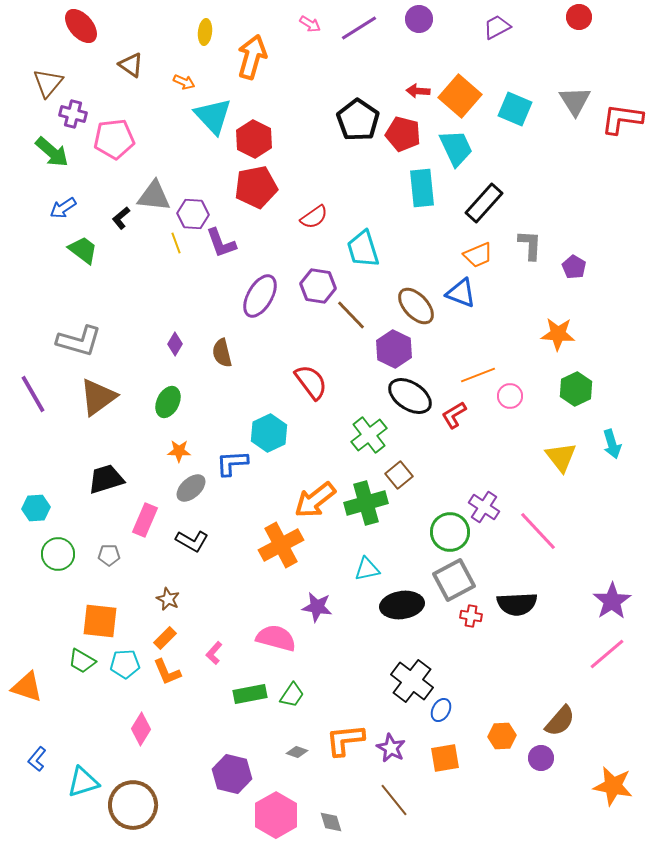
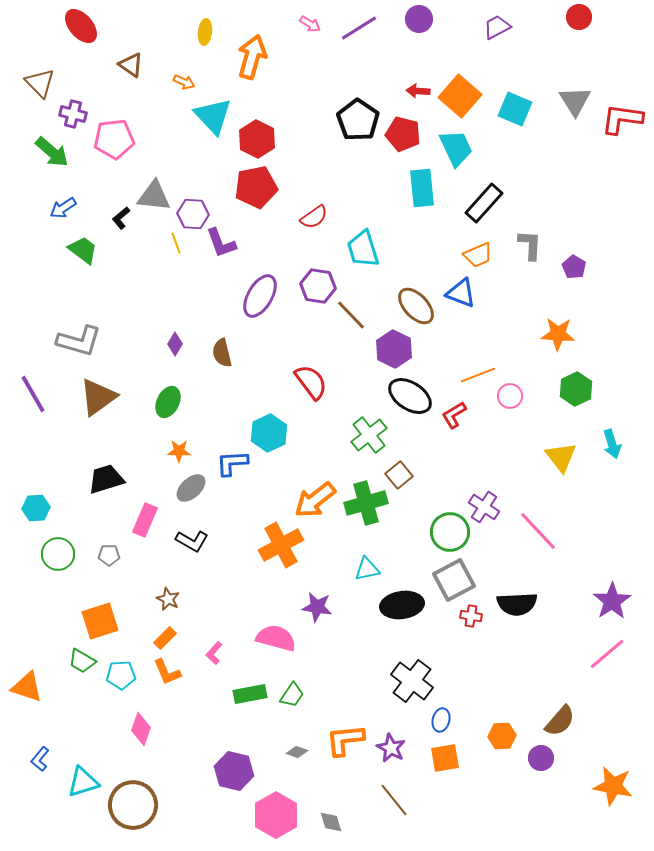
brown triangle at (48, 83): moved 8 px left; rotated 24 degrees counterclockwise
red hexagon at (254, 139): moved 3 px right
orange square at (100, 621): rotated 24 degrees counterclockwise
cyan pentagon at (125, 664): moved 4 px left, 11 px down
blue ellipse at (441, 710): moved 10 px down; rotated 15 degrees counterclockwise
pink diamond at (141, 729): rotated 12 degrees counterclockwise
blue L-shape at (37, 759): moved 3 px right
purple hexagon at (232, 774): moved 2 px right, 3 px up
